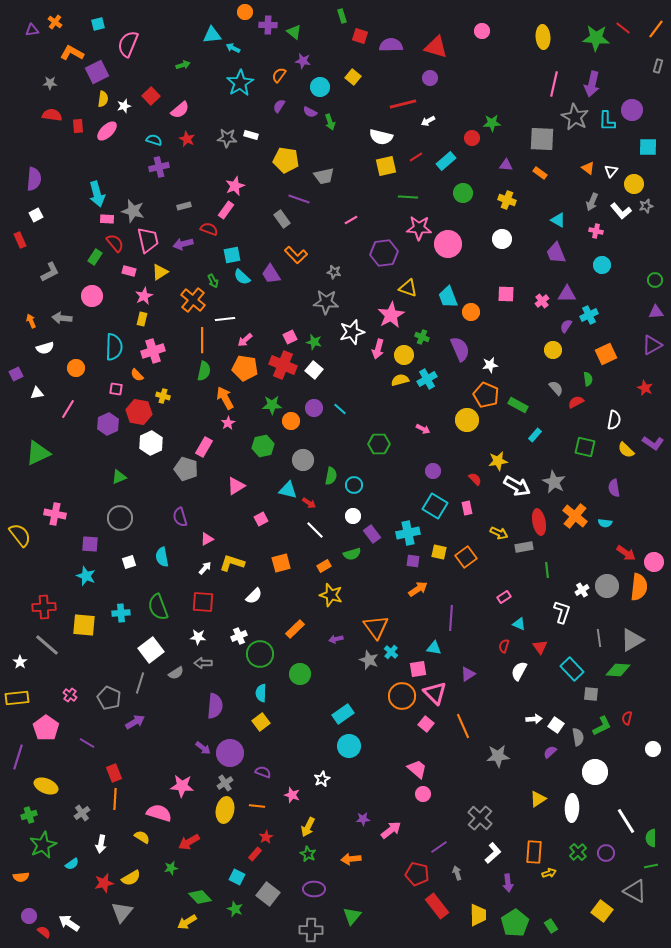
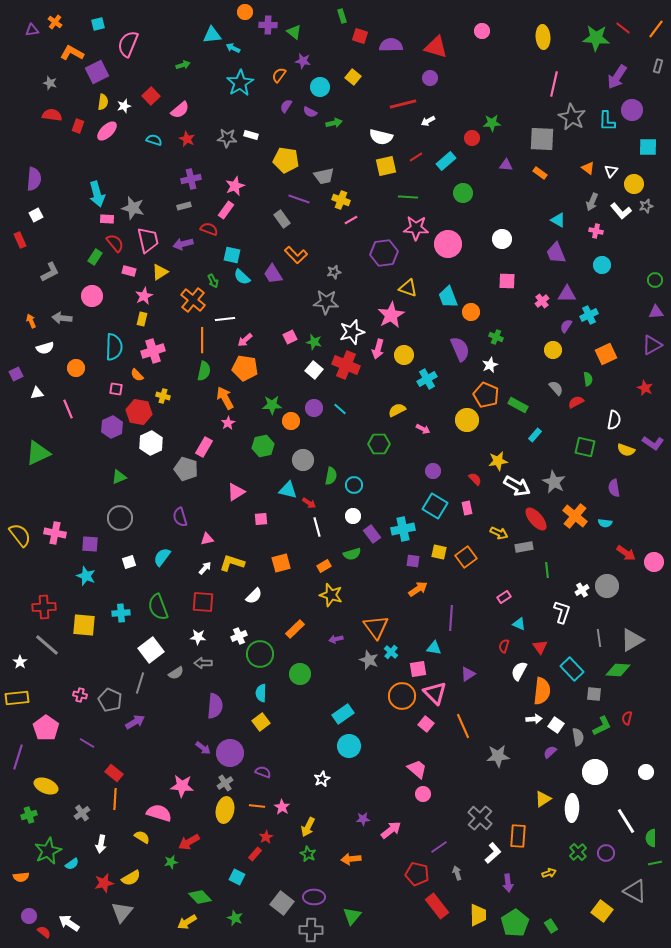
gray star at (50, 83): rotated 16 degrees clockwise
purple arrow at (592, 84): moved 25 px right, 7 px up; rotated 20 degrees clockwise
yellow semicircle at (103, 99): moved 3 px down
purple semicircle at (279, 106): moved 7 px right
gray star at (575, 117): moved 3 px left
green arrow at (330, 122): moved 4 px right, 1 px down; rotated 84 degrees counterclockwise
red rectangle at (78, 126): rotated 24 degrees clockwise
purple cross at (159, 167): moved 32 px right, 12 px down
yellow cross at (507, 200): moved 166 px left
gray star at (133, 211): moved 3 px up
pink star at (419, 228): moved 3 px left
cyan square at (232, 255): rotated 24 degrees clockwise
gray star at (334, 272): rotated 24 degrees counterclockwise
purple trapezoid at (271, 274): moved 2 px right
pink square at (506, 294): moved 1 px right, 13 px up
green cross at (422, 337): moved 74 px right
red cross at (283, 365): moved 63 px right
white star at (490, 365): rotated 14 degrees counterclockwise
yellow semicircle at (400, 380): moved 3 px left, 30 px down; rotated 12 degrees counterclockwise
pink line at (68, 409): rotated 54 degrees counterclockwise
purple hexagon at (108, 424): moved 4 px right, 3 px down
yellow semicircle at (626, 450): rotated 24 degrees counterclockwise
pink triangle at (236, 486): moved 6 px down
pink cross at (55, 514): moved 19 px down
pink square at (261, 519): rotated 24 degrees clockwise
red ellipse at (539, 522): moved 3 px left, 3 px up; rotated 30 degrees counterclockwise
white line at (315, 530): moved 2 px right, 3 px up; rotated 30 degrees clockwise
cyan cross at (408, 533): moved 5 px left, 4 px up
pink triangle at (207, 539): rotated 16 degrees clockwise
cyan semicircle at (162, 557): rotated 48 degrees clockwise
orange semicircle at (639, 587): moved 97 px left, 104 px down
gray square at (591, 694): moved 3 px right
pink cross at (70, 695): moved 10 px right; rotated 24 degrees counterclockwise
gray pentagon at (109, 698): moved 1 px right, 2 px down
white circle at (653, 749): moved 7 px left, 23 px down
red rectangle at (114, 773): rotated 30 degrees counterclockwise
pink star at (292, 795): moved 10 px left, 12 px down; rotated 14 degrees clockwise
yellow triangle at (538, 799): moved 5 px right
green star at (43, 845): moved 5 px right, 6 px down
orange rectangle at (534, 852): moved 16 px left, 16 px up
green line at (651, 866): moved 4 px right, 3 px up
green star at (171, 868): moved 6 px up
purple ellipse at (314, 889): moved 8 px down
gray square at (268, 894): moved 14 px right, 9 px down
green star at (235, 909): moved 9 px down
